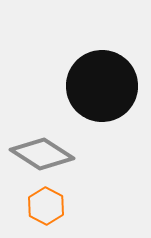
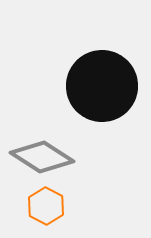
gray diamond: moved 3 px down
